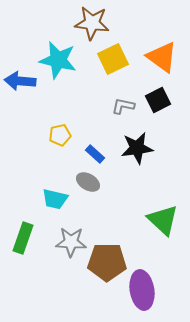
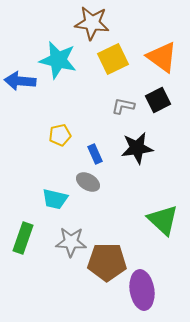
blue rectangle: rotated 24 degrees clockwise
